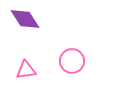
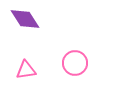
pink circle: moved 3 px right, 2 px down
